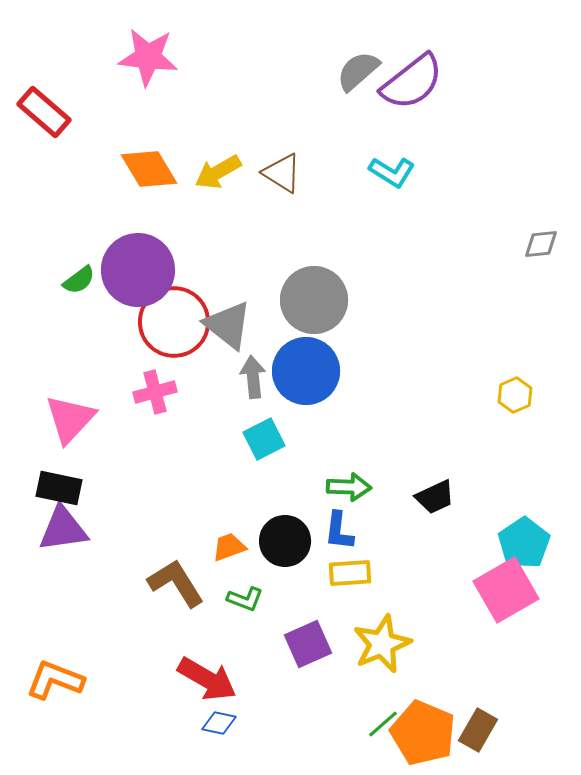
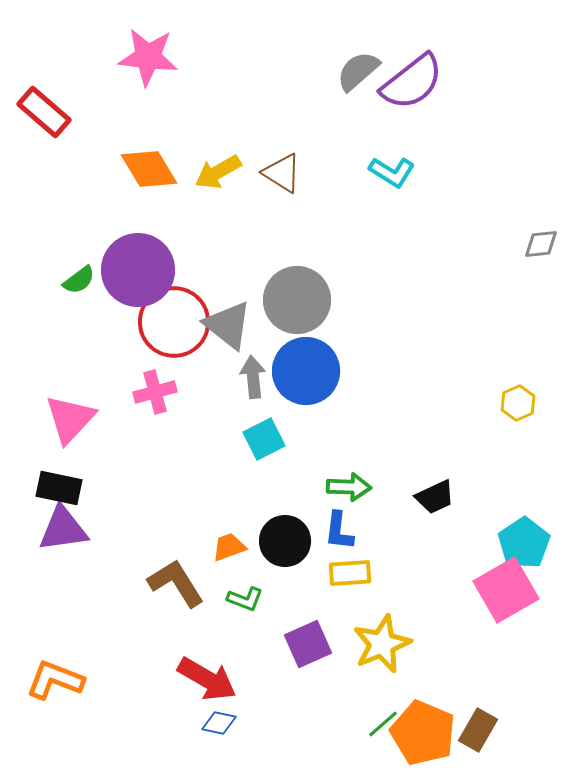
gray circle: moved 17 px left
yellow hexagon: moved 3 px right, 8 px down
